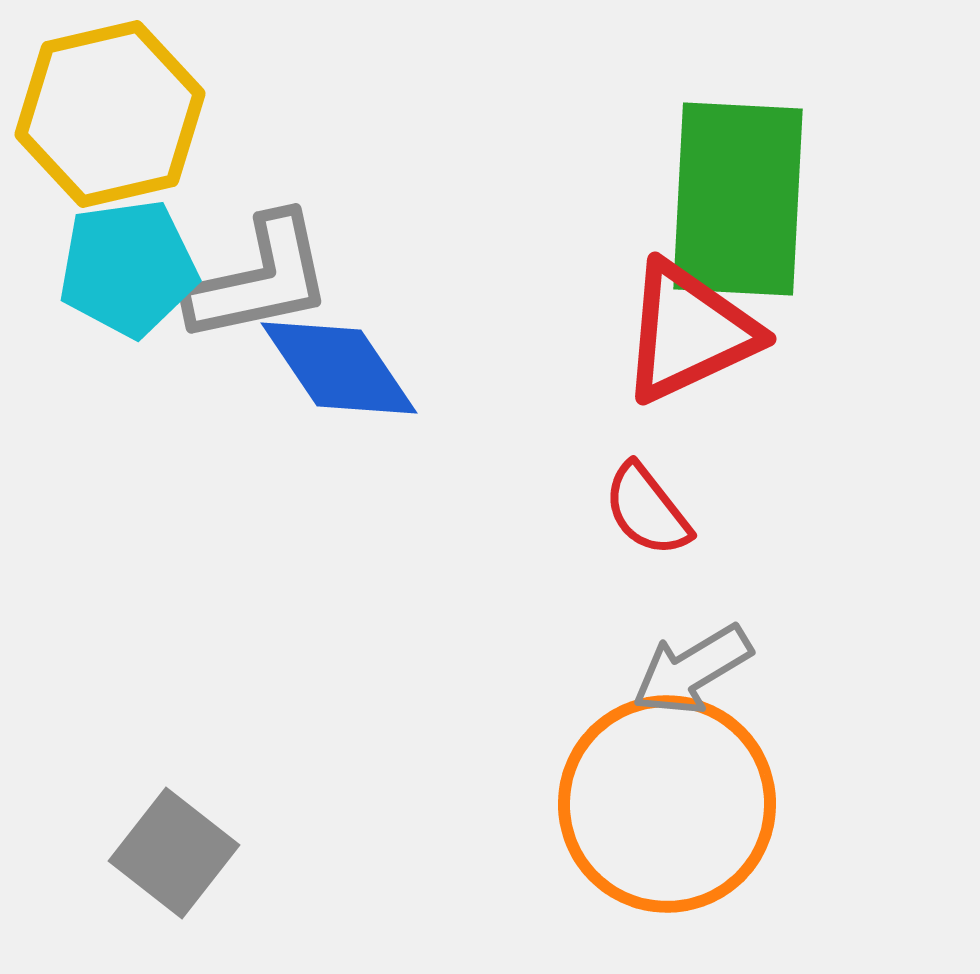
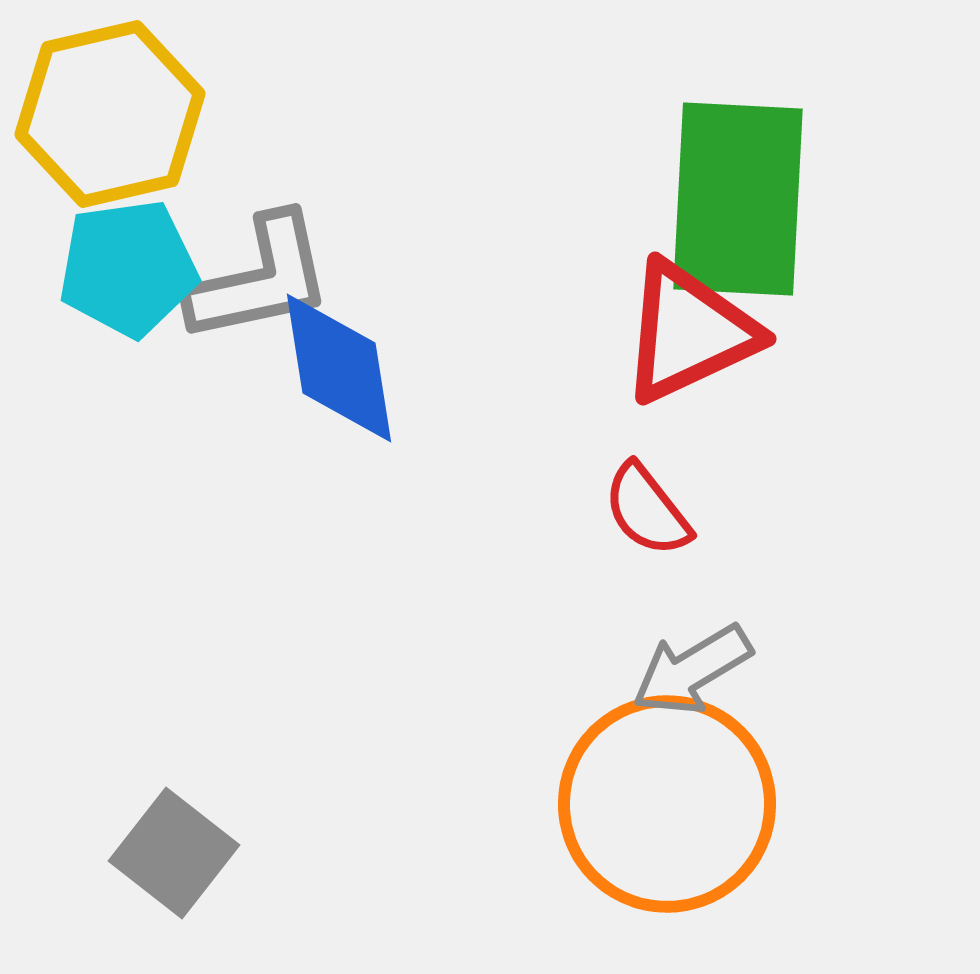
blue diamond: rotated 25 degrees clockwise
